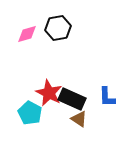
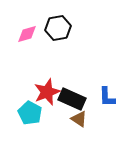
red star: moved 2 px left, 1 px up; rotated 24 degrees clockwise
